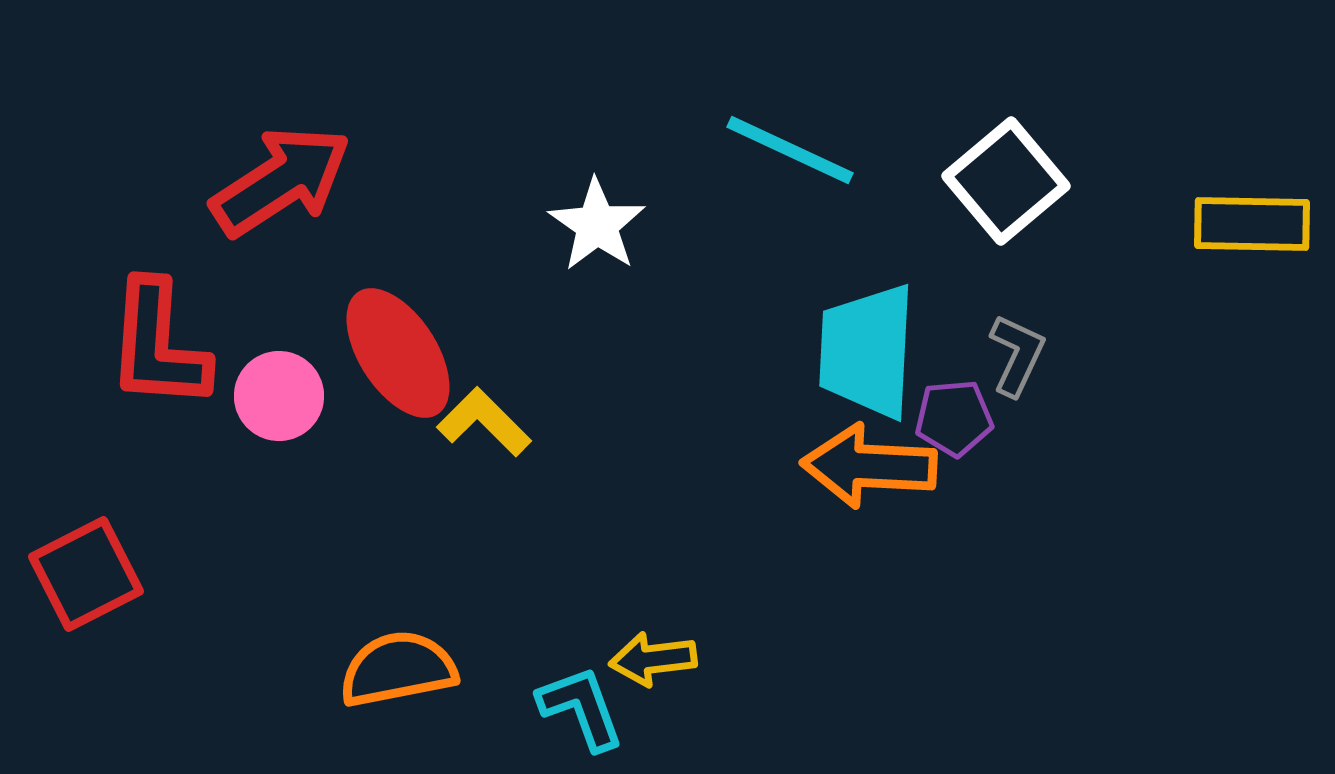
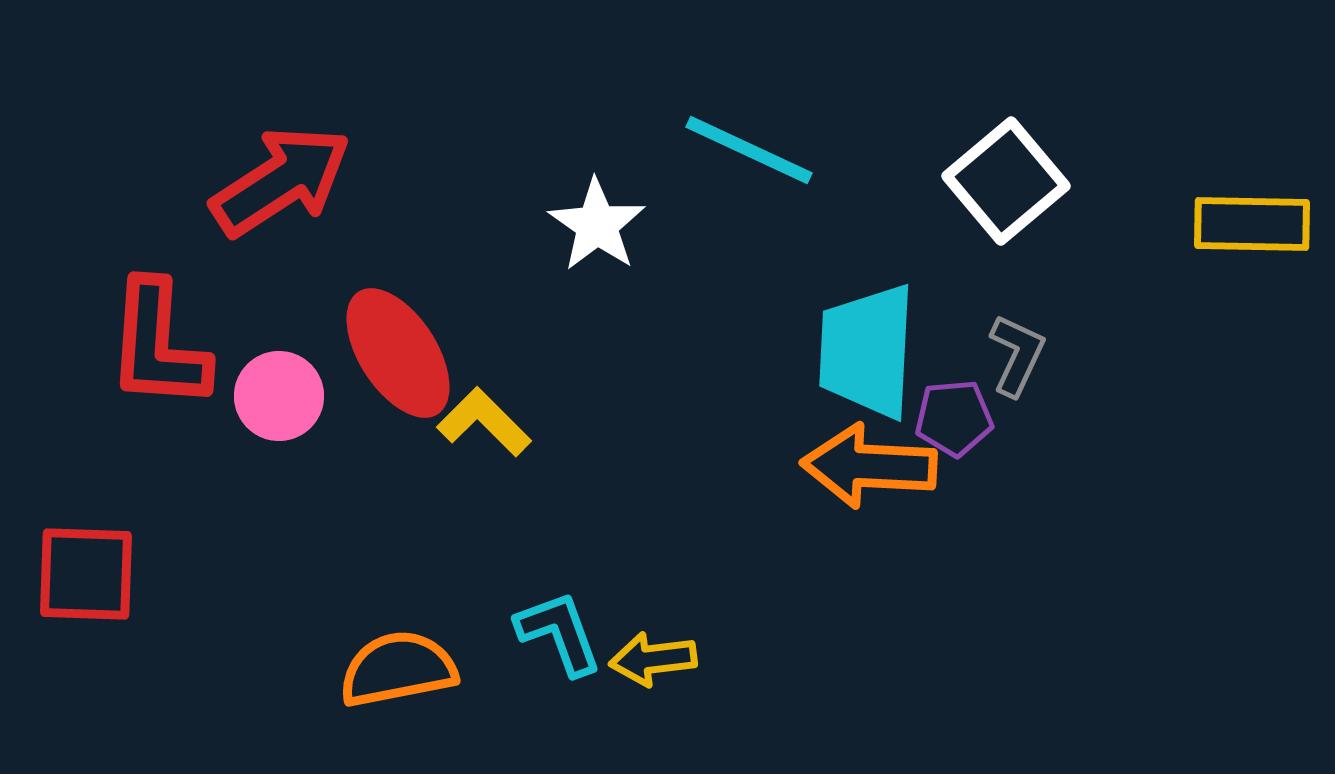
cyan line: moved 41 px left
red square: rotated 29 degrees clockwise
cyan L-shape: moved 22 px left, 75 px up
